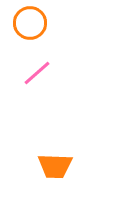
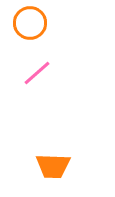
orange trapezoid: moved 2 px left
